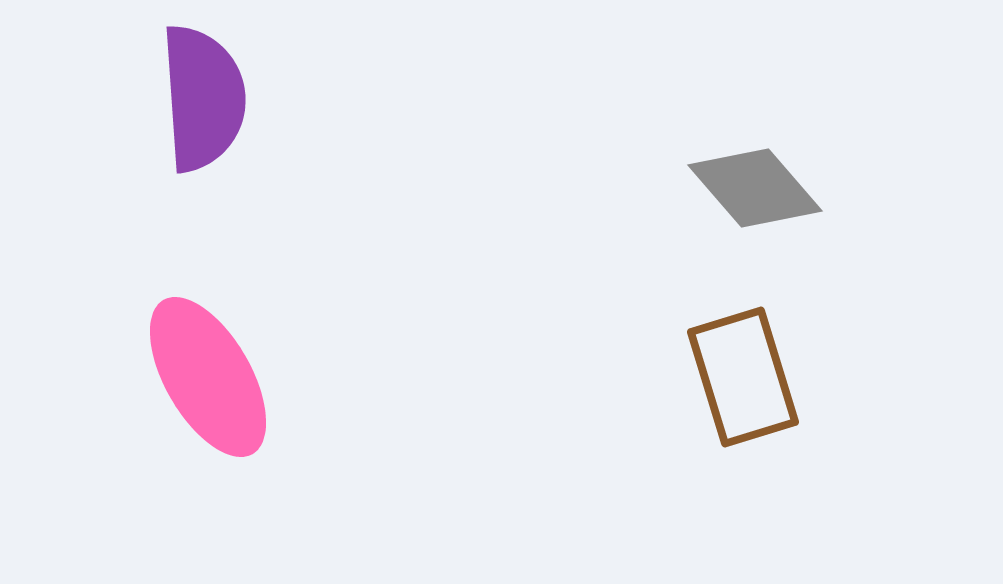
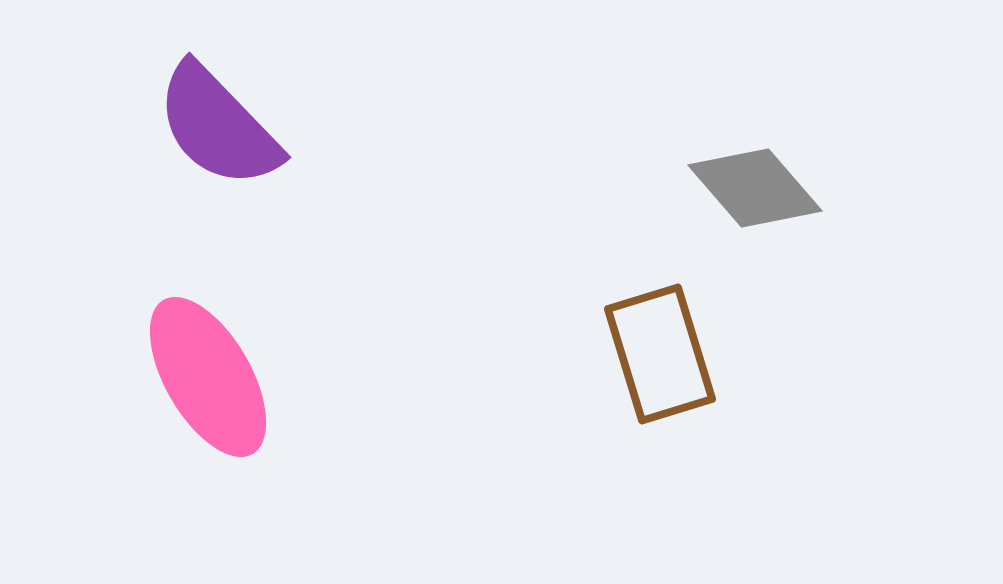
purple semicircle: moved 15 px right, 28 px down; rotated 140 degrees clockwise
brown rectangle: moved 83 px left, 23 px up
